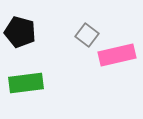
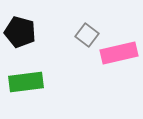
pink rectangle: moved 2 px right, 2 px up
green rectangle: moved 1 px up
